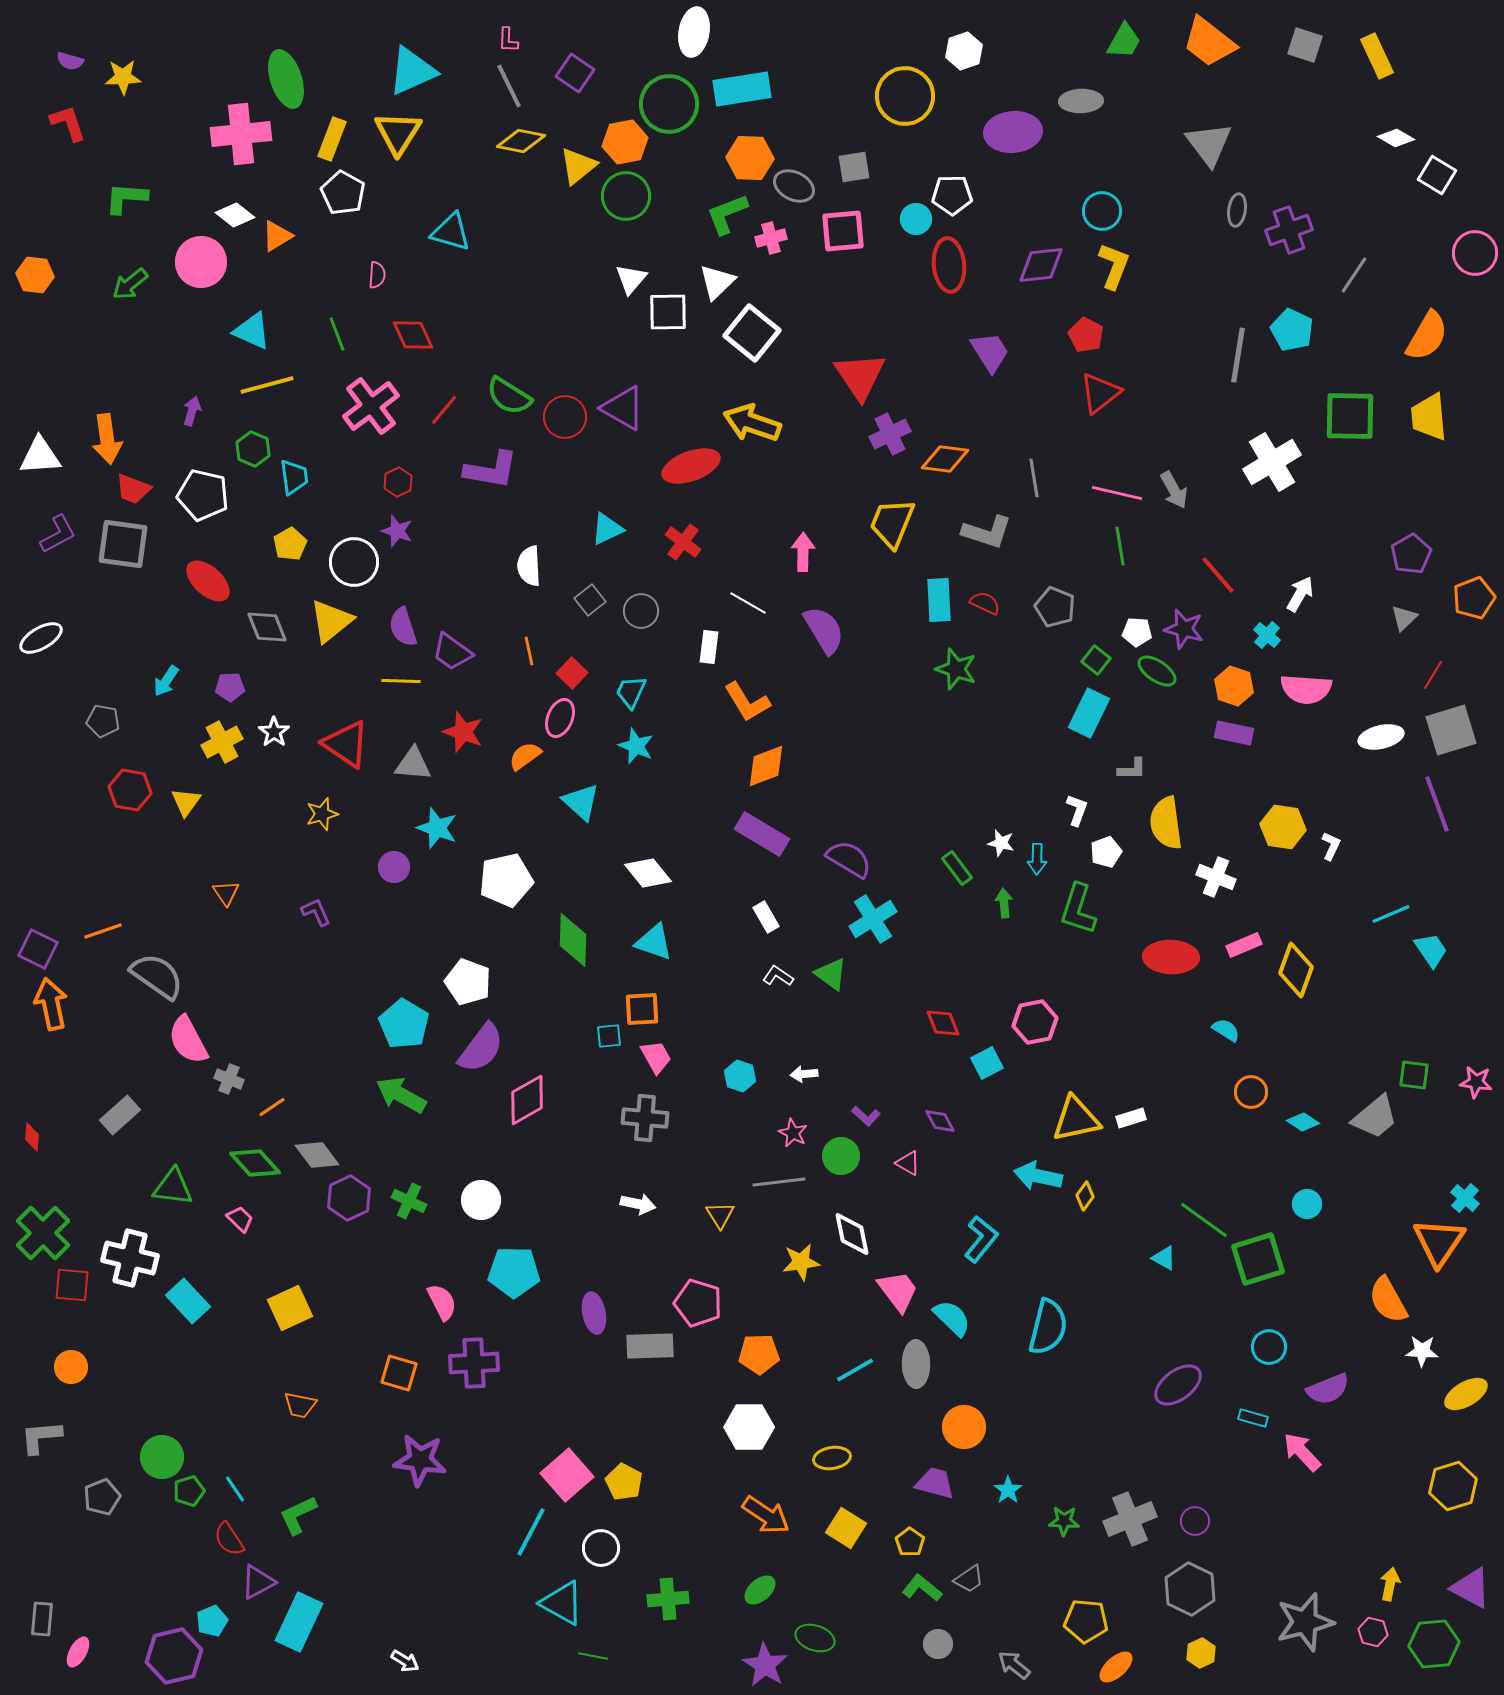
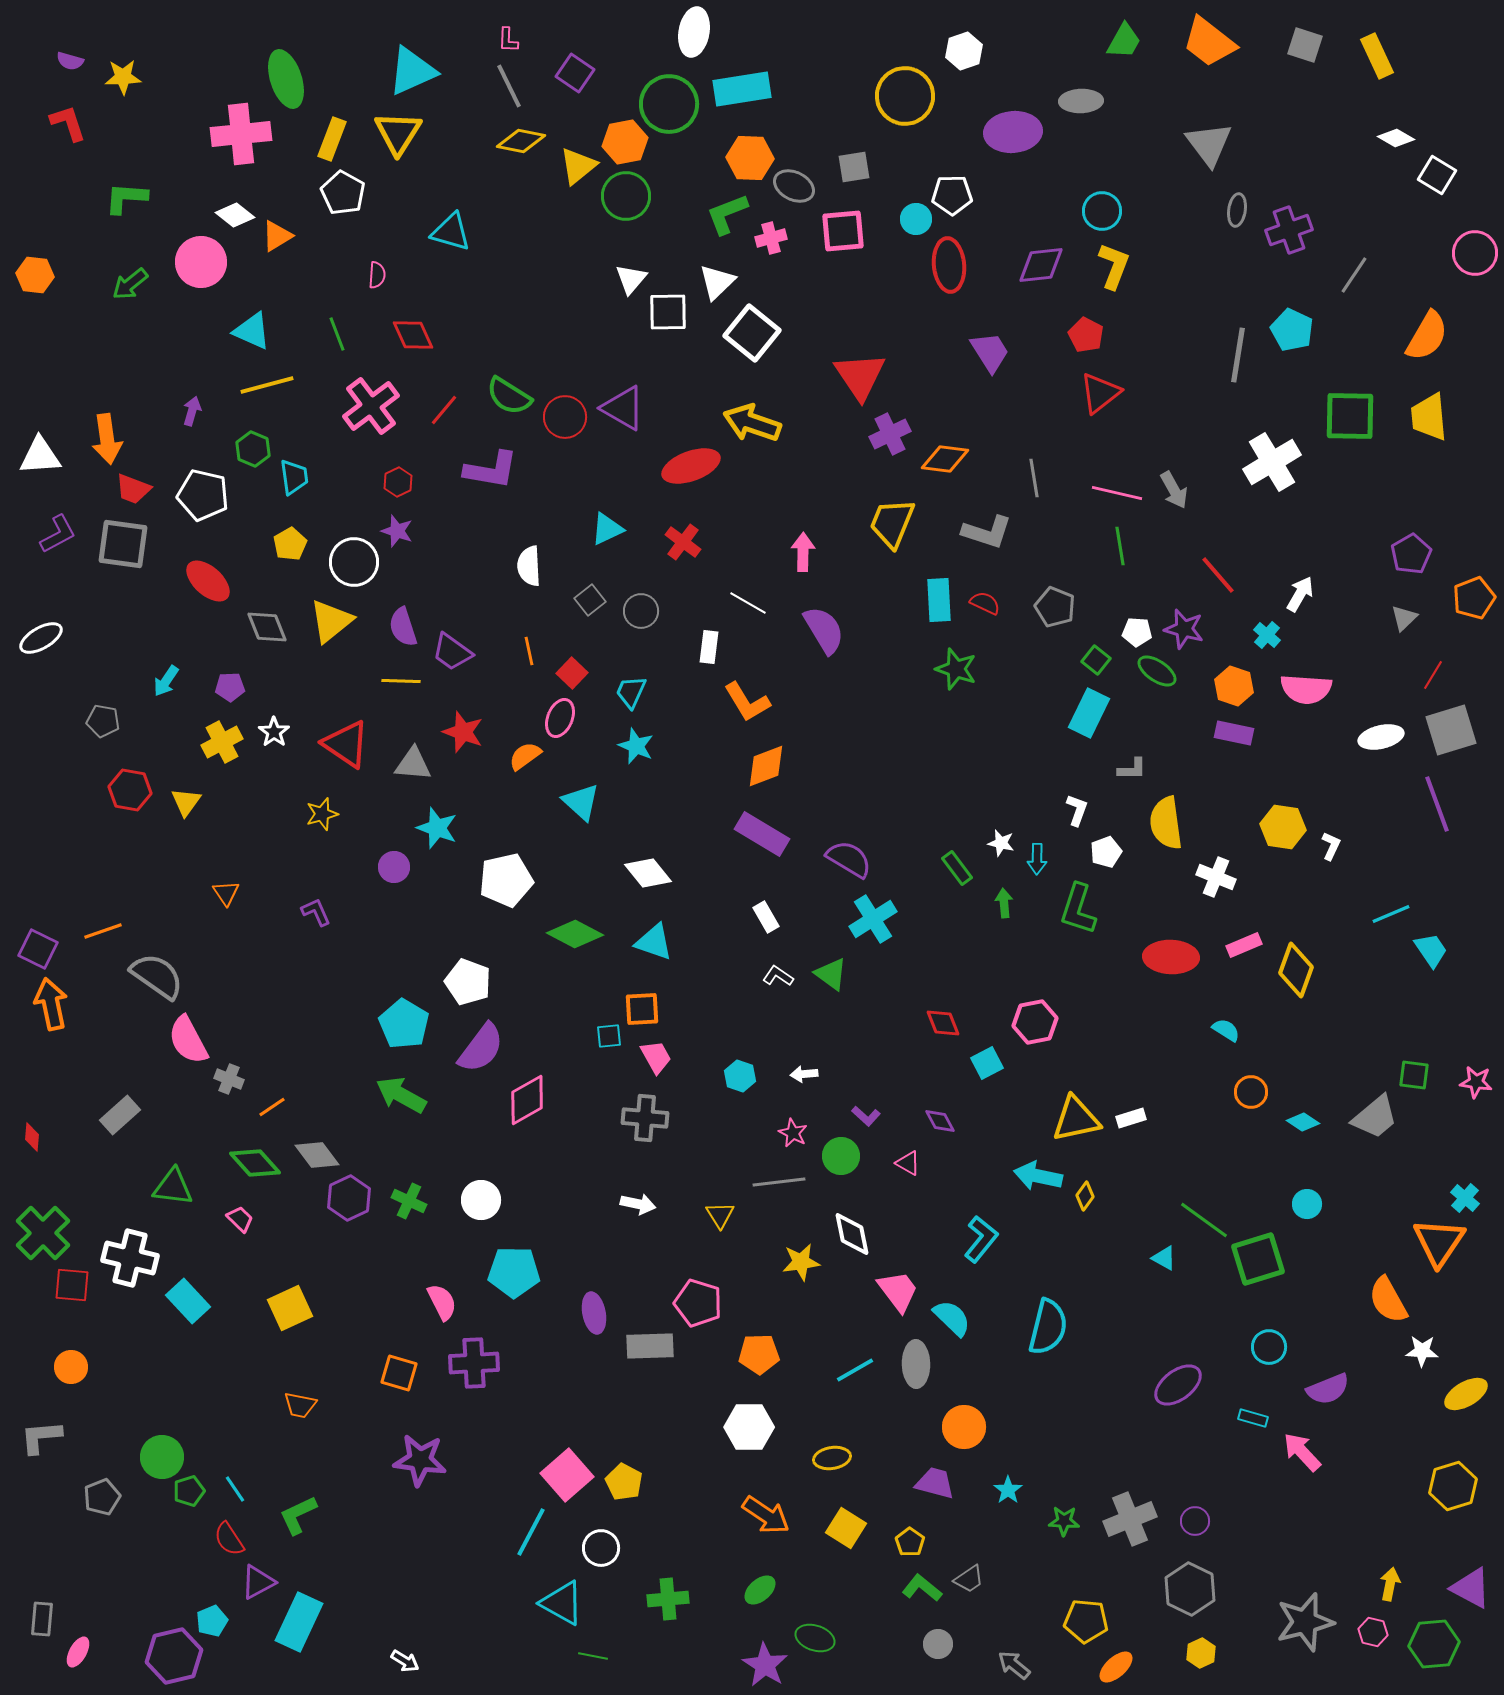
green diamond at (573, 940): moved 2 px right, 6 px up; rotated 64 degrees counterclockwise
